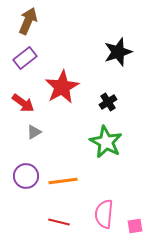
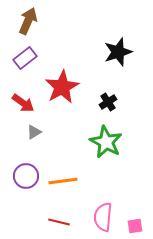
pink semicircle: moved 1 px left, 3 px down
